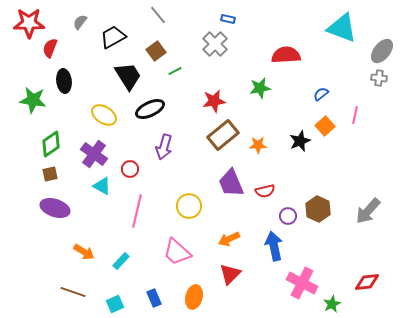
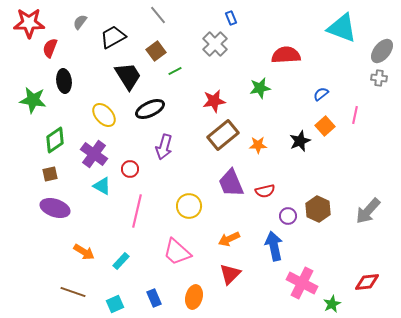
blue rectangle at (228, 19): moved 3 px right, 1 px up; rotated 56 degrees clockwise
yellow ellipse at (104, 115): rotated 15 degrees clockwise
green diamond at (51, 144): moved 4 px right, 4 px up
